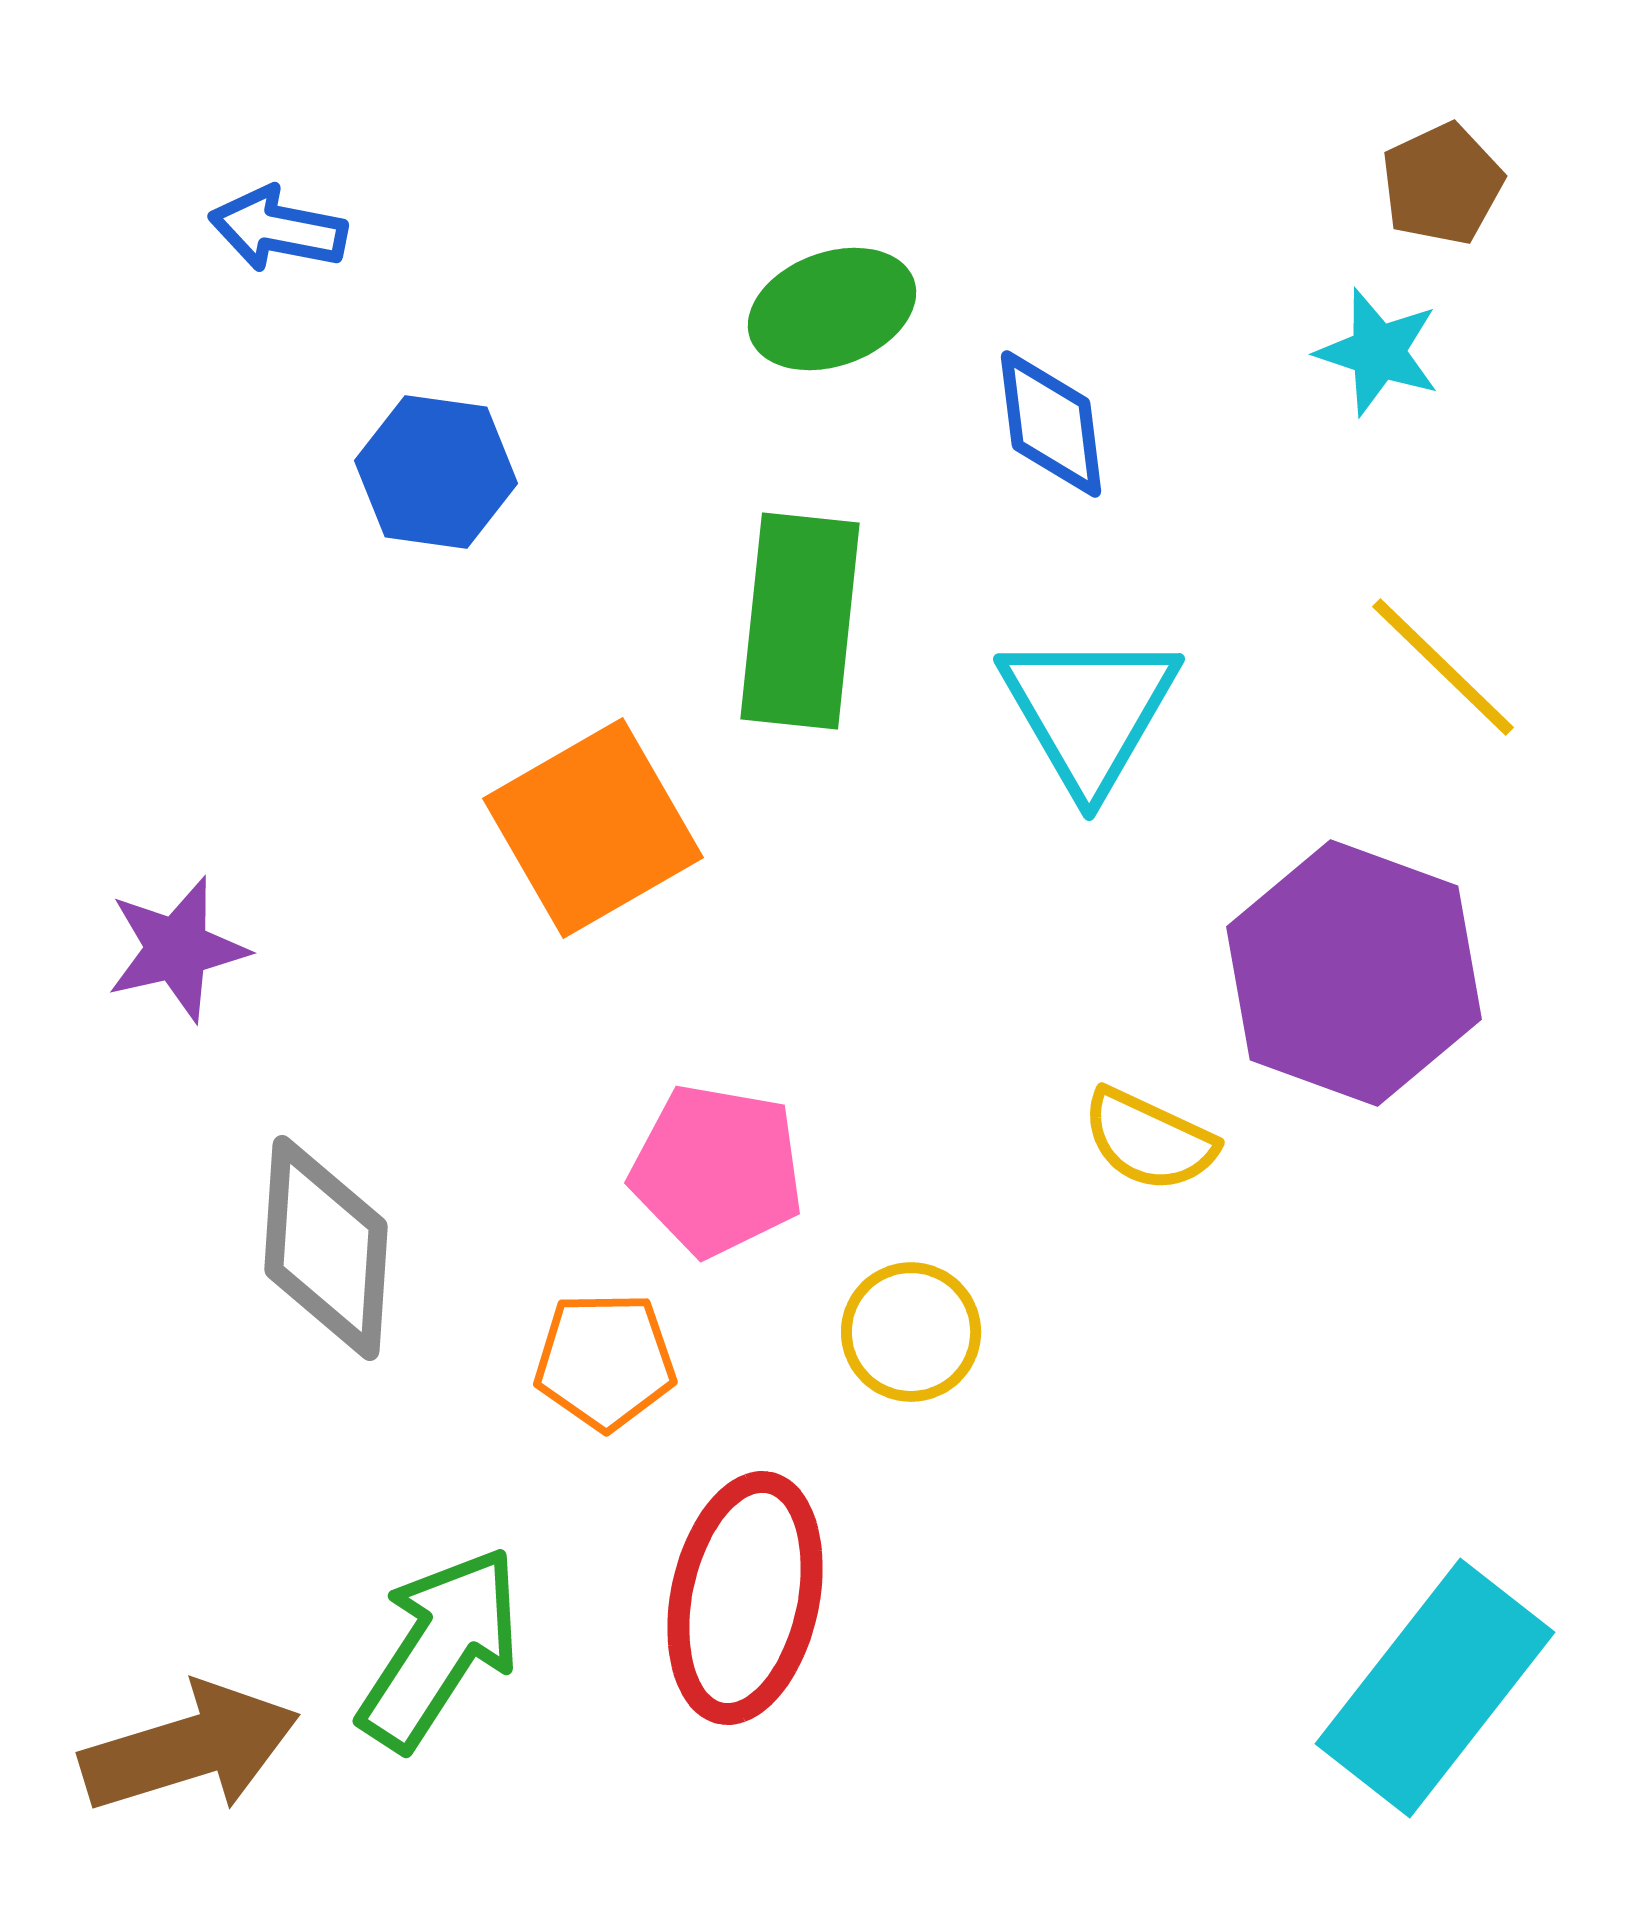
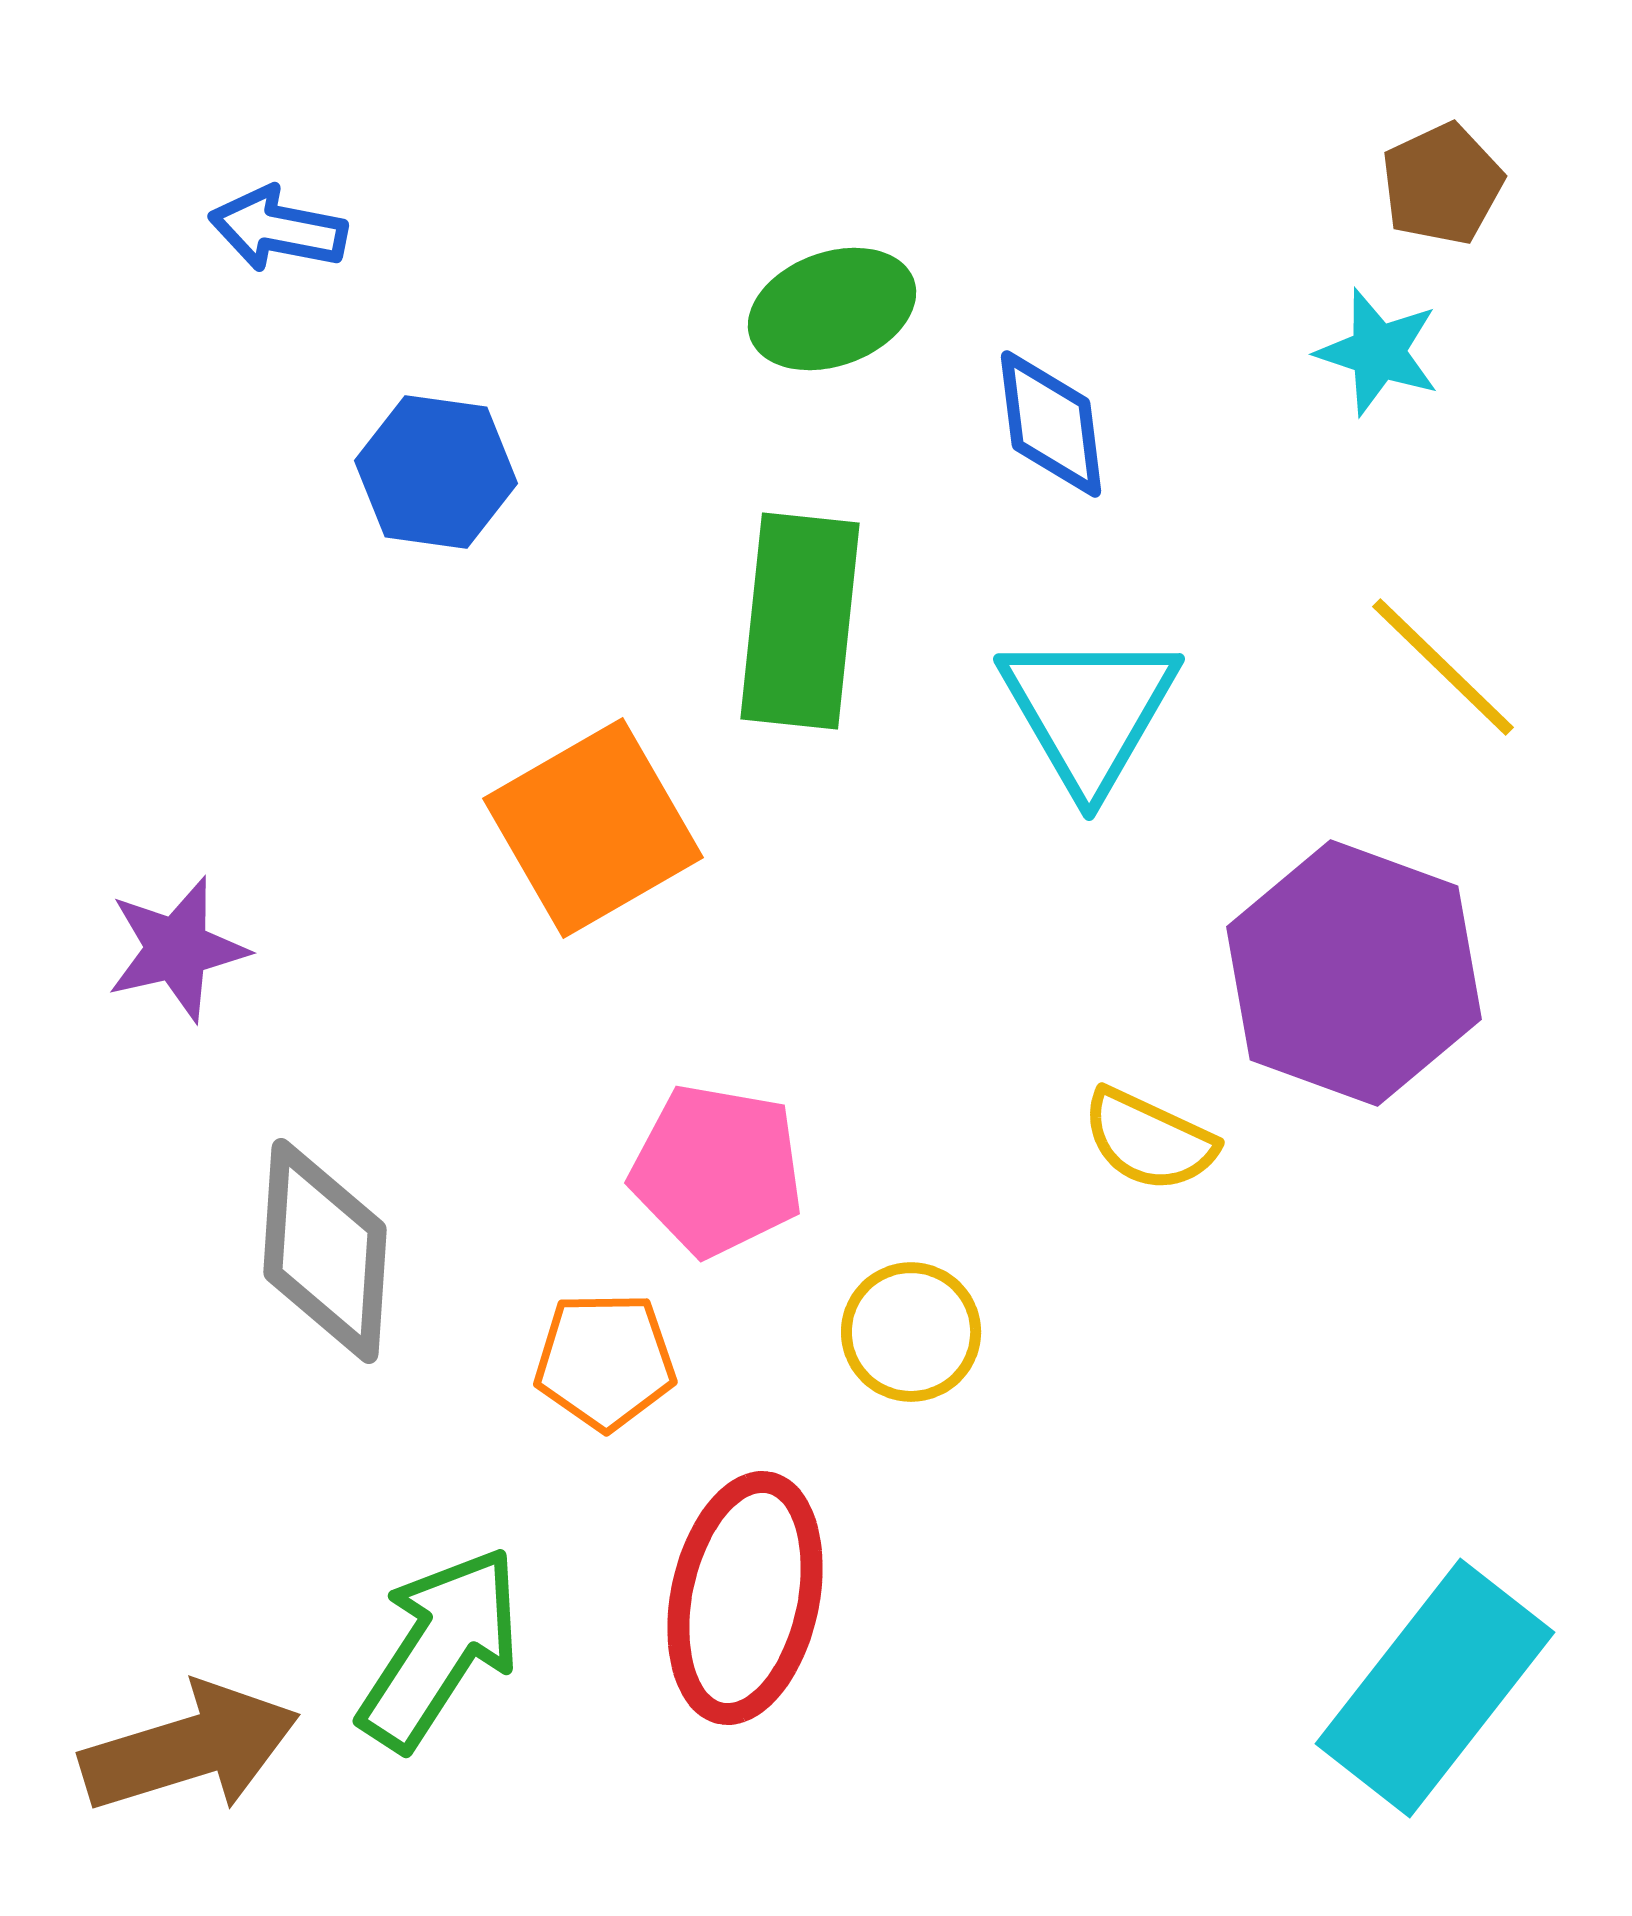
gray diamond: moved 1 px left, 3 px down
